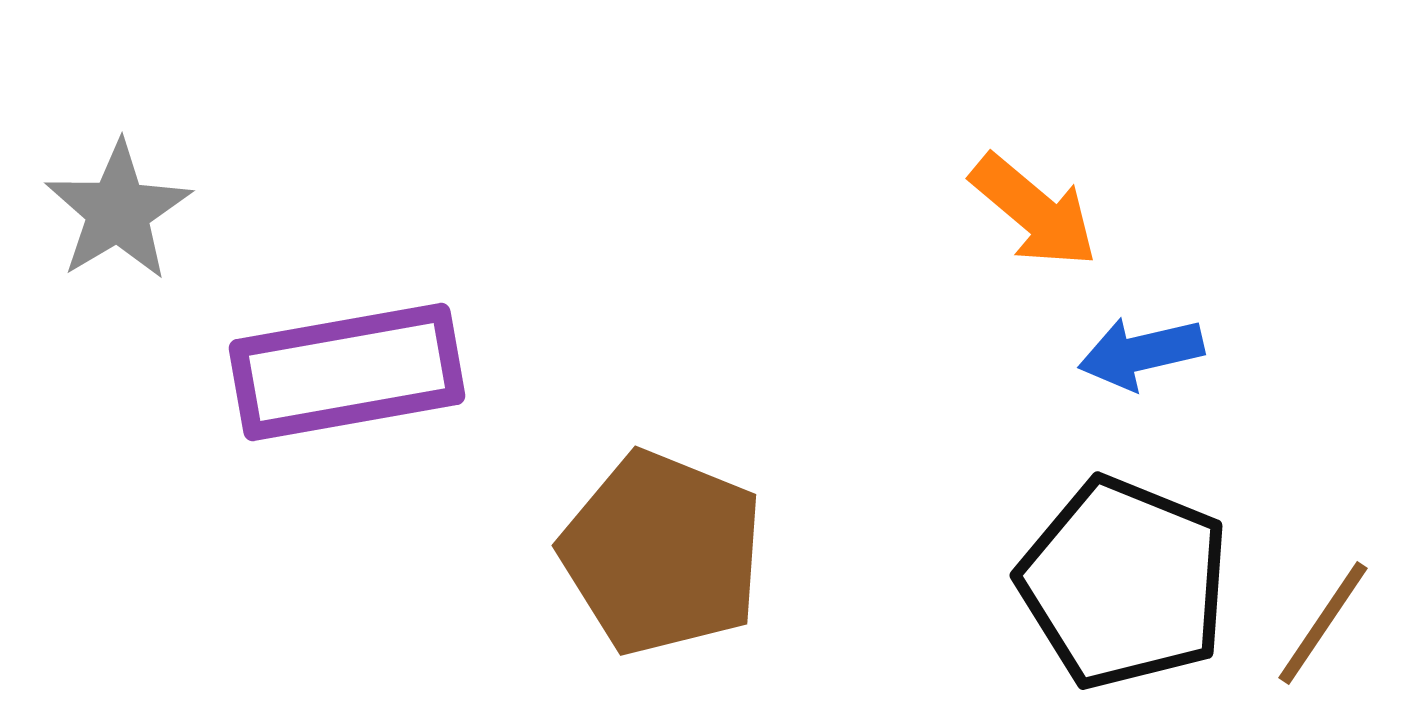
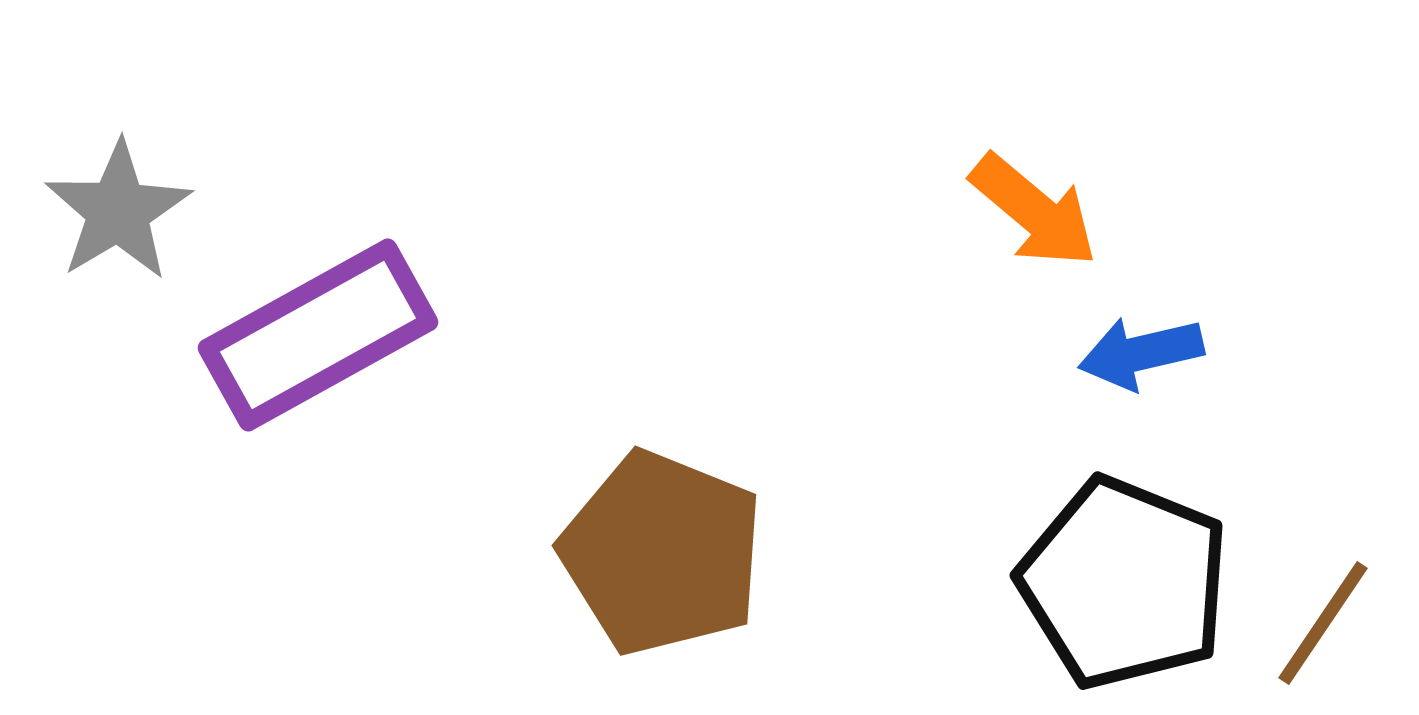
purple rectangle: moved 29 px left, 37 px up; rotated 19 degrees counterclockwise
